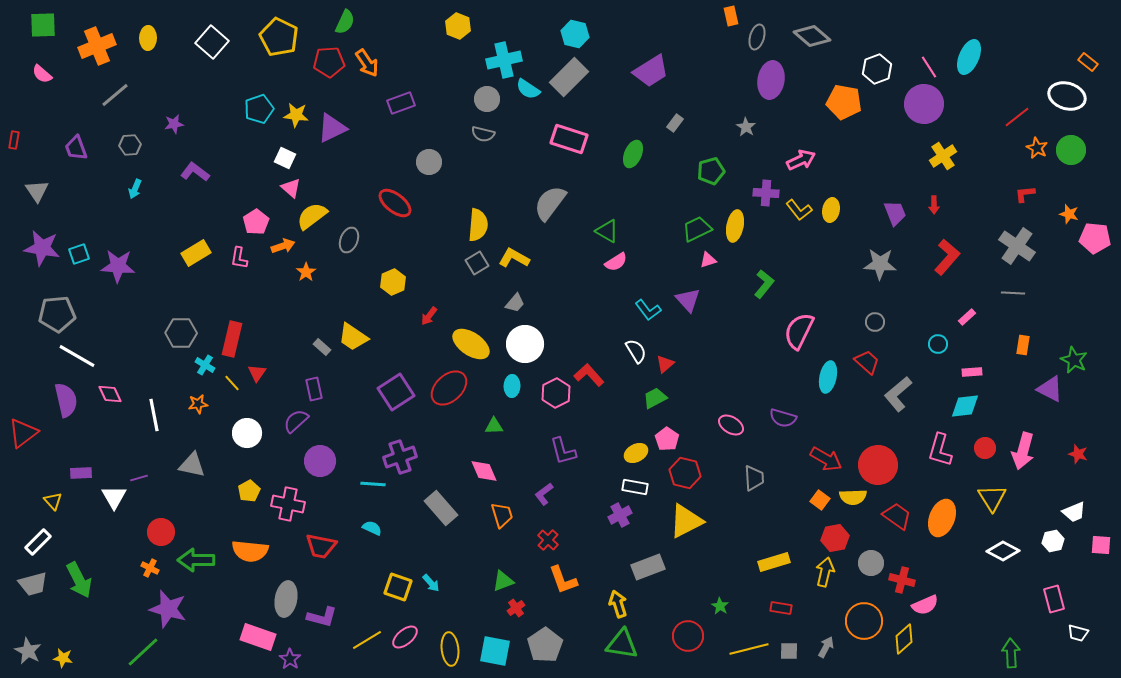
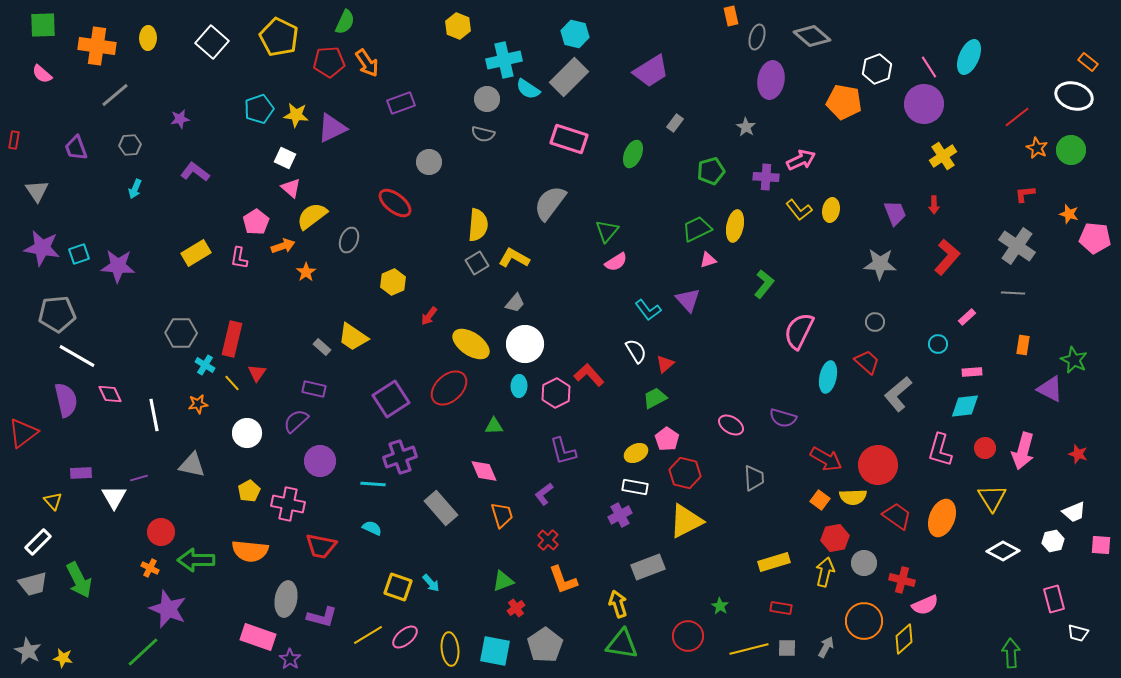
orange cross at (97, 46): rotated 30 degrees clockwise
white ellipse at (1067, 96): moved 7 px right
purple star at (174, 124): moved 6 px right, 5 px up
purple cross at (766, 193): moved 16 px up
green triangle at (607, 231): rotated 40 degrees clockwise
cyan ellipse at (512, 386): moved 7 px right
purple rectangle at (314, 389): rotated 65 degrees counterclockwise
purple square at (396, 392): moved 5 px left, 7 px down
gray circle at (871, 563): moved 7 px left
purple star at (168, 609): rotated 6 degrees clockwise
yellow line at (367, 640): moved 1 px right, 5 px up
gray square at (789, 651): moved 2 px left, 3 px up
